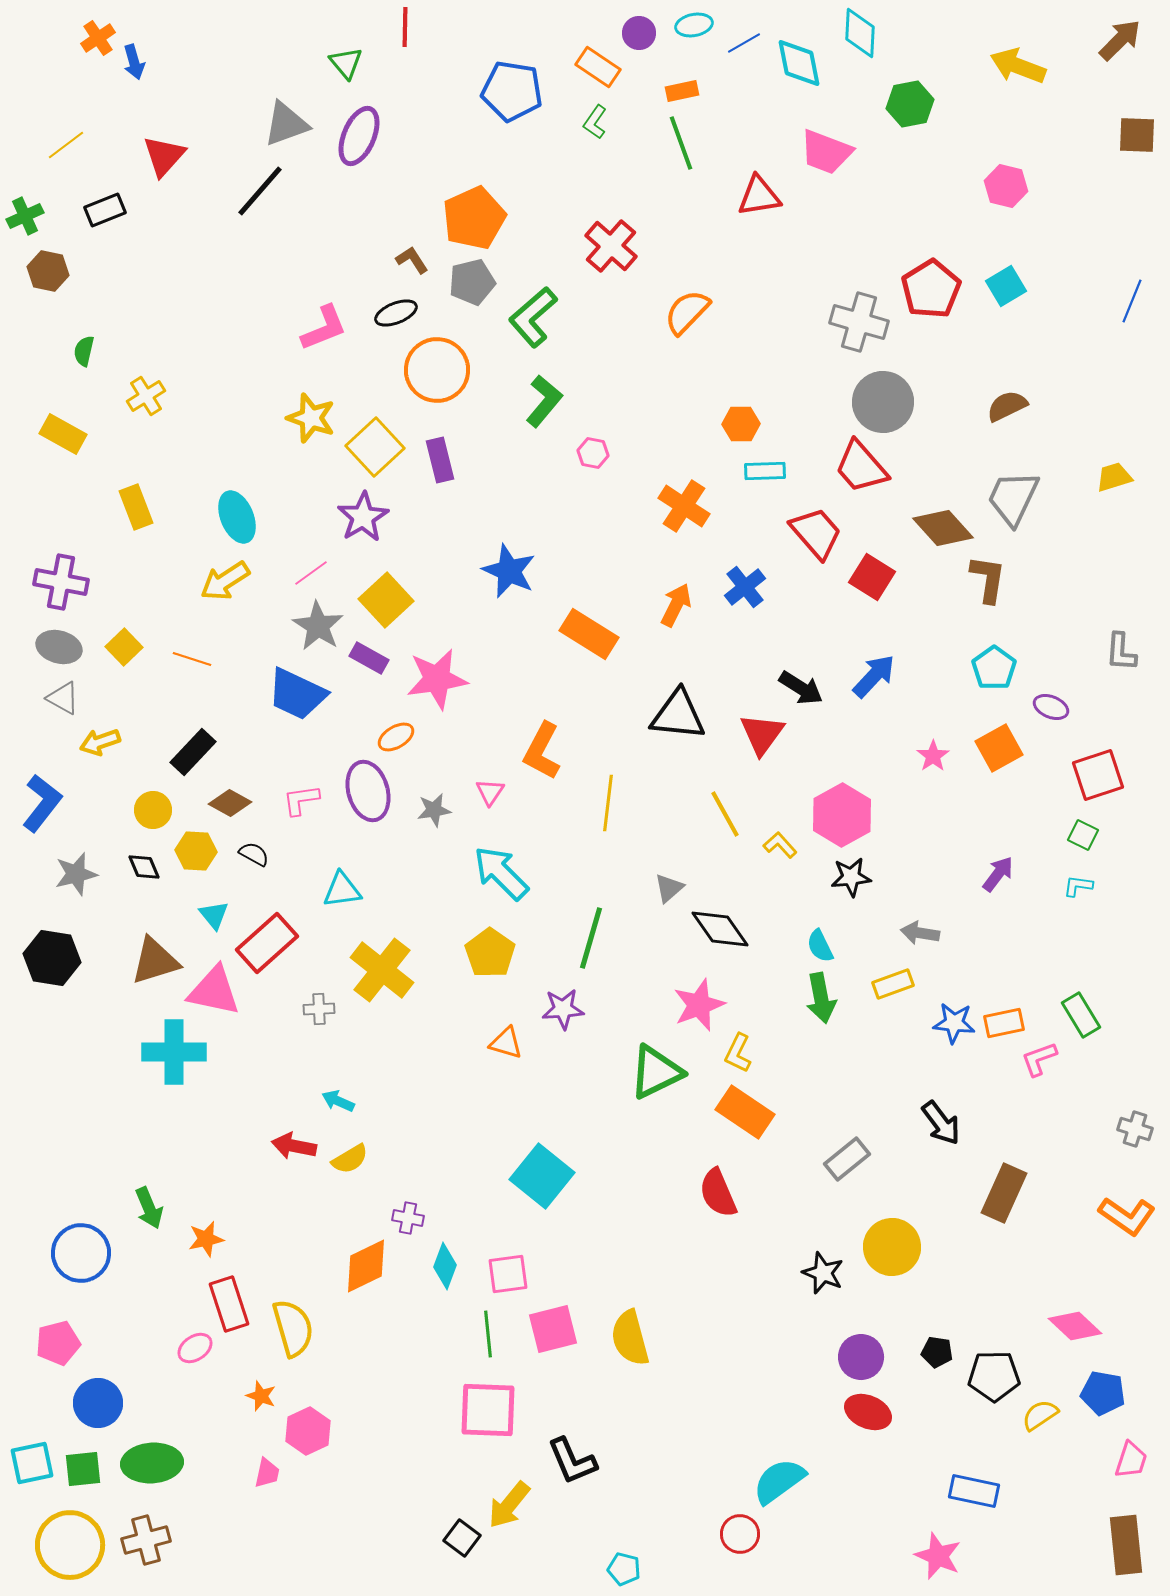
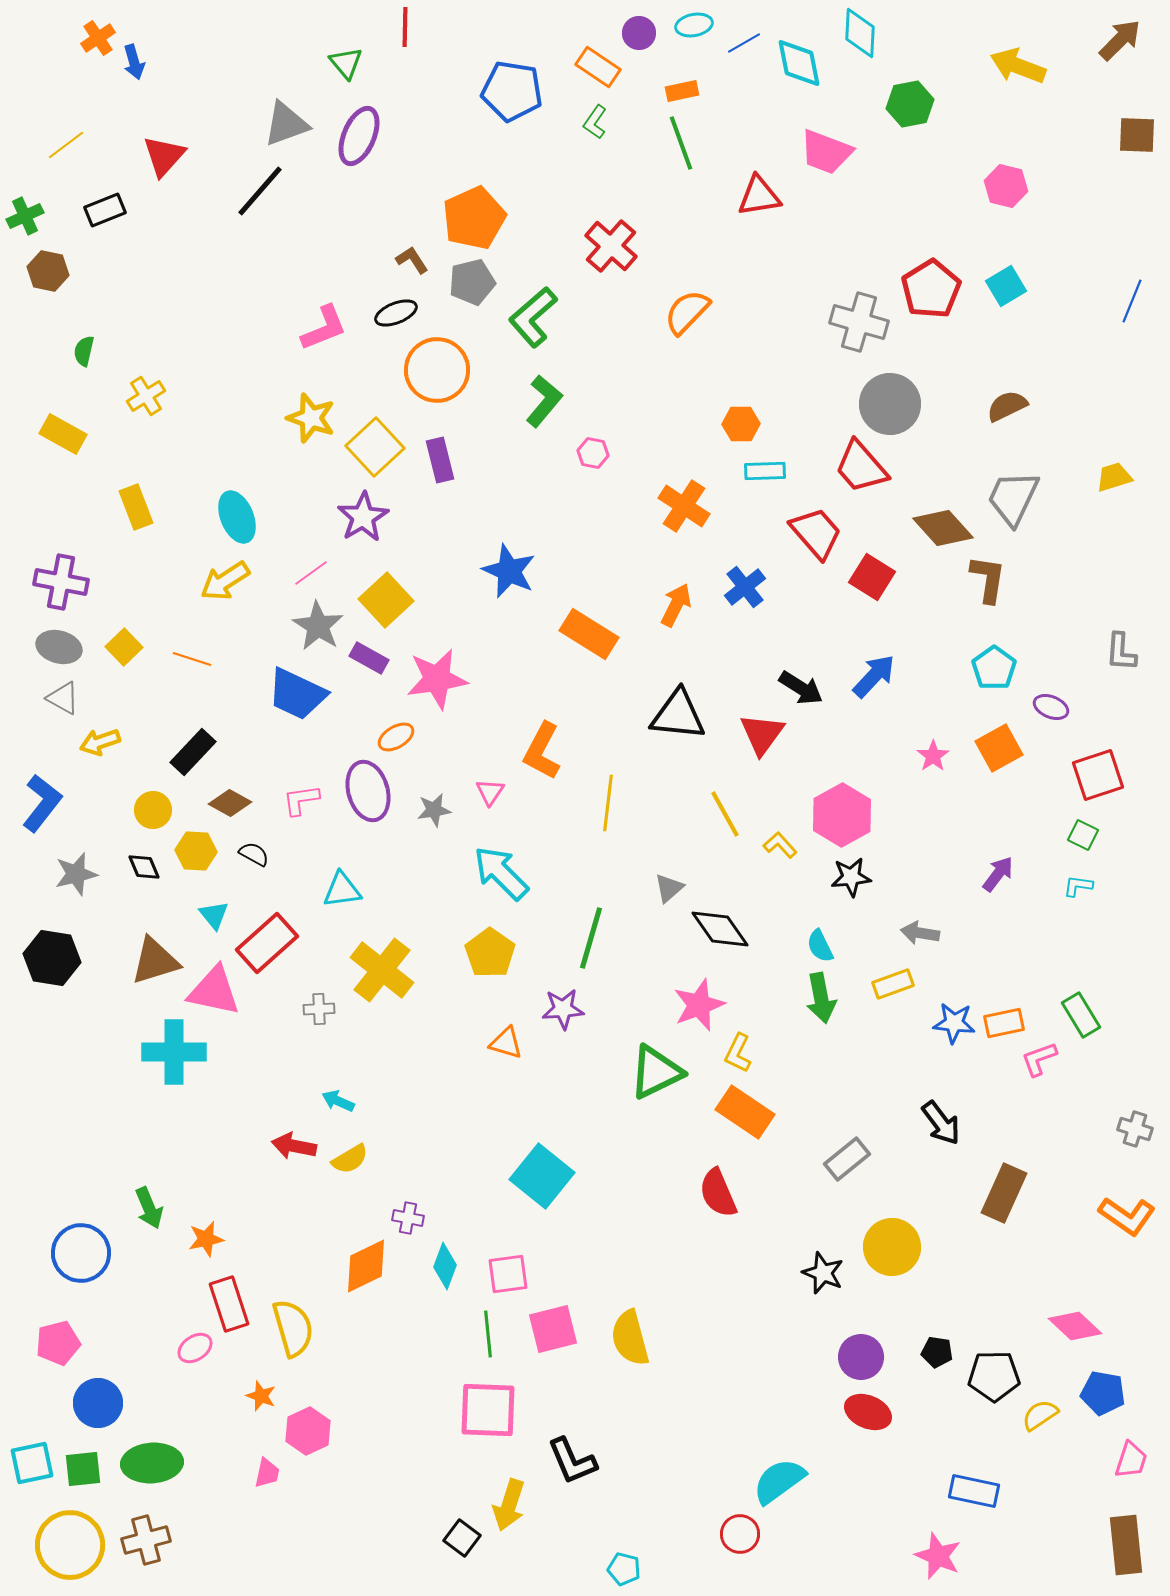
gray circle at (883, 402): moved 7 px right, 2 px down
yellow arrow at (509, 1505): rotated 21 degrees counterclockwise
